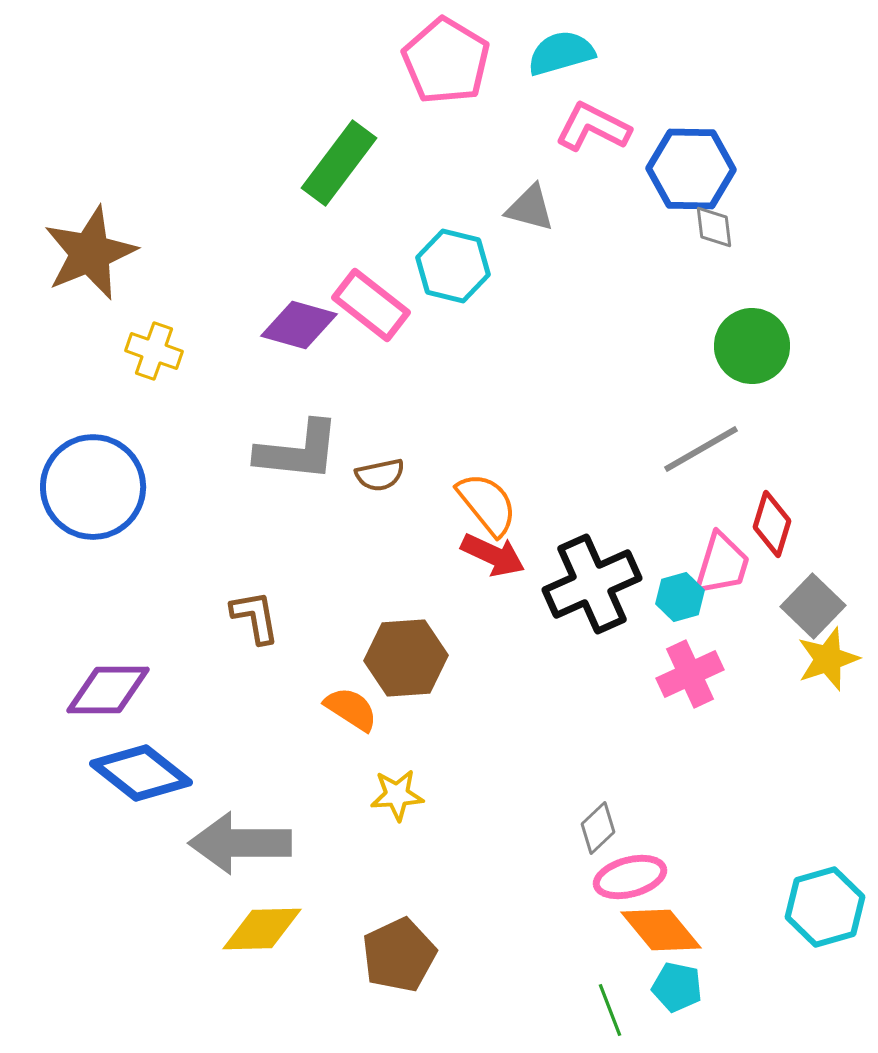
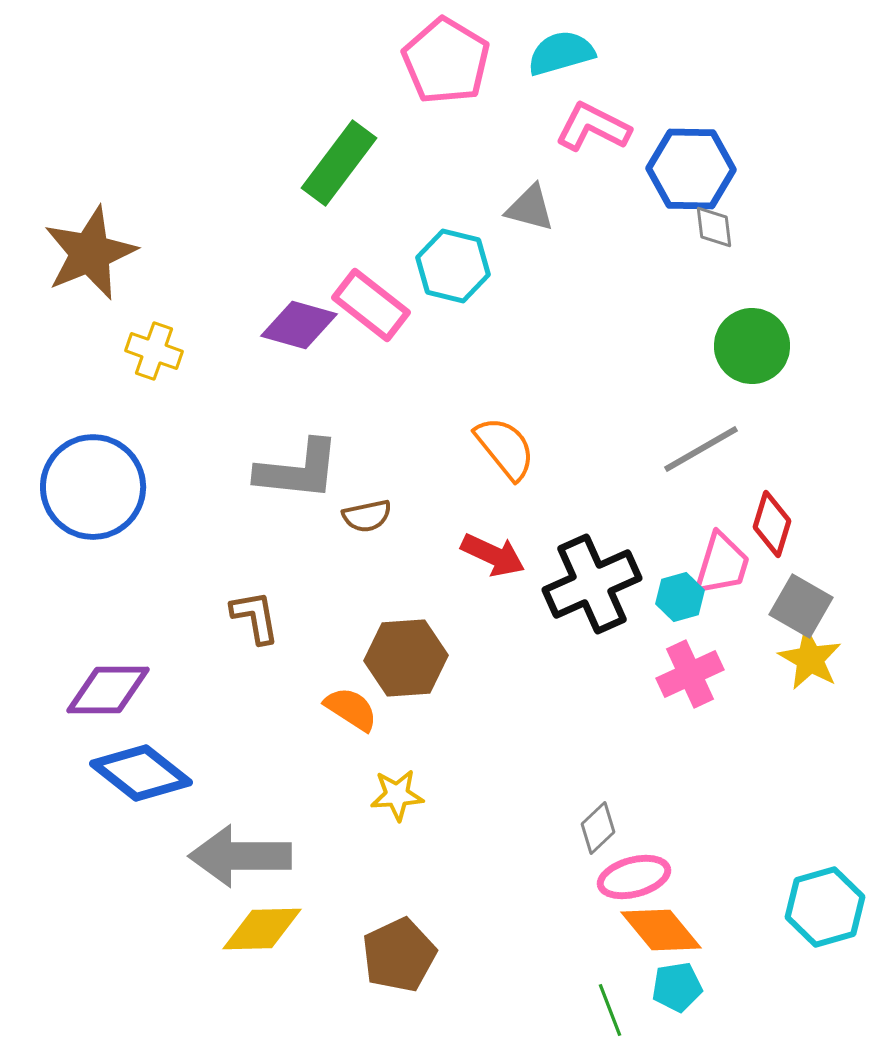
gray L-shape at (298, 451): moved 19 px down
brown semicircle at (380, 475): moved 13 px left, 41 px down
orange semicircle at (487, 504): moved 18 px right, 56 px up
gray square at (813, 606): moved 12 px left; rotated 14 degrees counterclockwise
yellow star at (828, 659): moved 18 px left; rotated 24 degrees counterclockwise
gray arrow at (240, 843): moved 13 px down
pink ellipse at (630, 877): moved 4 px right
cyan pentagon at (677, 987): rotated 21 degrees counterclockwise
